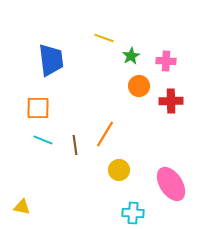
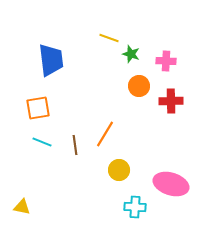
yellow line: moved 5 px right
green star: moved 2 px up; rotated 24 degrees counterclockwise
orange square: rotated 10 degrees counterclockwise
cyan line: moved 1 px left, 2 px down
pink ellipse: rotated 40 degrees counterclockwise
cyan cross: moved 2 px right, 6 px up
